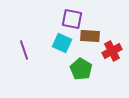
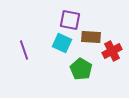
purple square: moved 2 px left, 1 px down
brown rectangle: moved 1 px right, 1 px down
